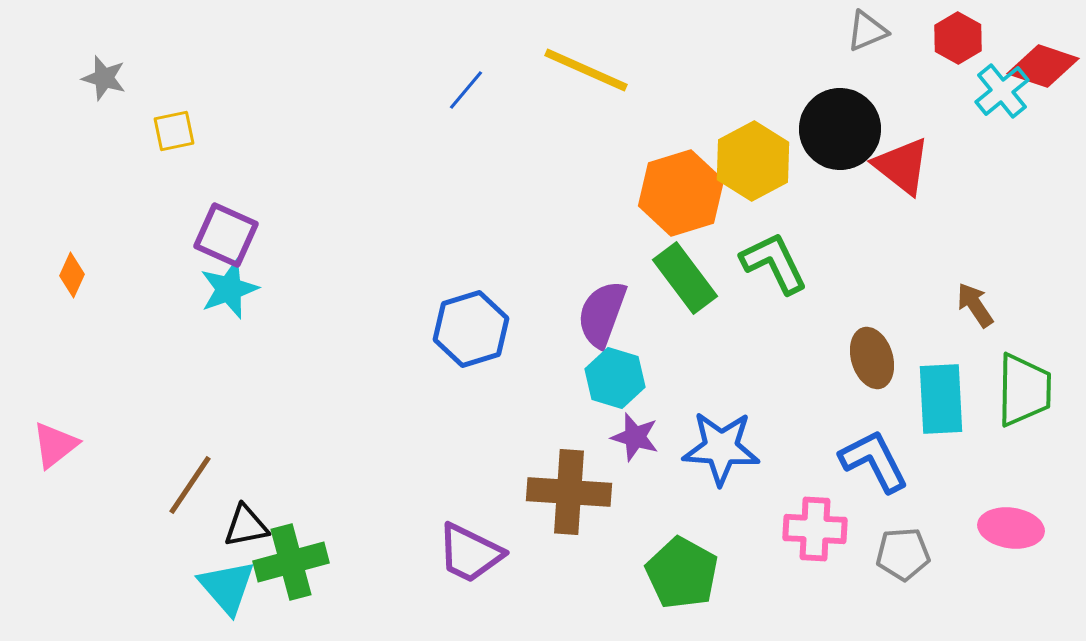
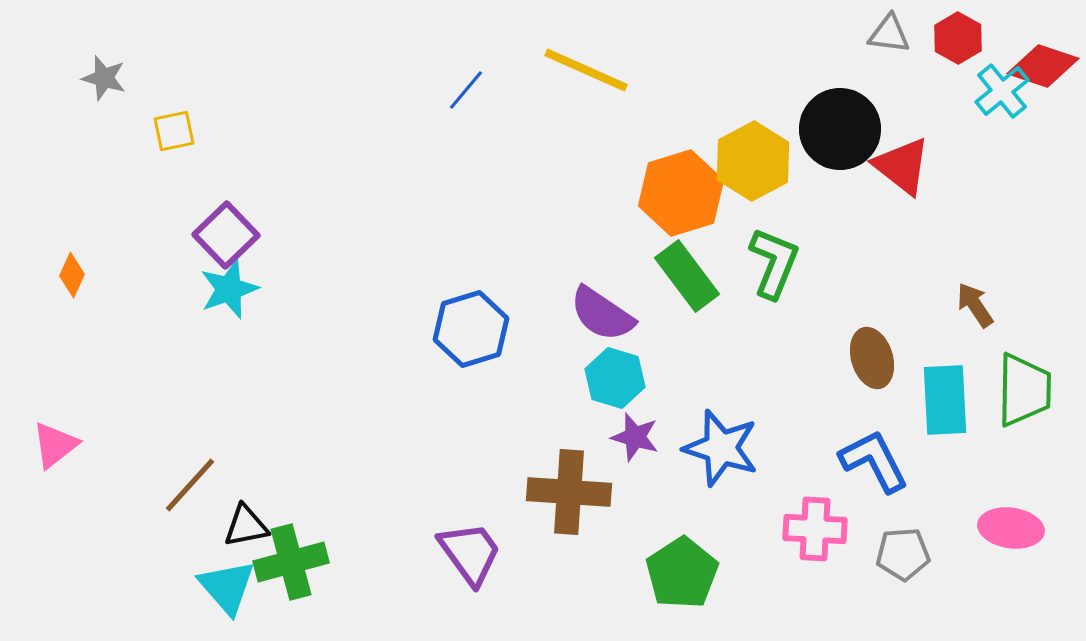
gray triangle: moved 22 px right, 3 px down; rotated 30 degrees clockwise
purple square: rotated 22 degrees clockwise
green L-shape: rotated 48 degrees clockwise
green rectangle: moved 2 px right, 2 px up
purple semicircle: rotated 76 degrees counterclockwise
cyan rectangle: moved 4 px right, 1 px down
blue star: rotated 14 degrees clockwise
brown line: rotated 8 degrees clockwise
purple trapezoid: rotated 152 degrees counterclockwise
green pentagon: rotated 10 degrees clockwise
